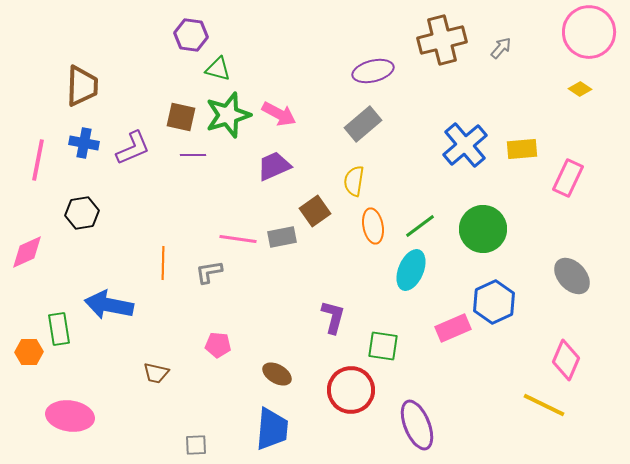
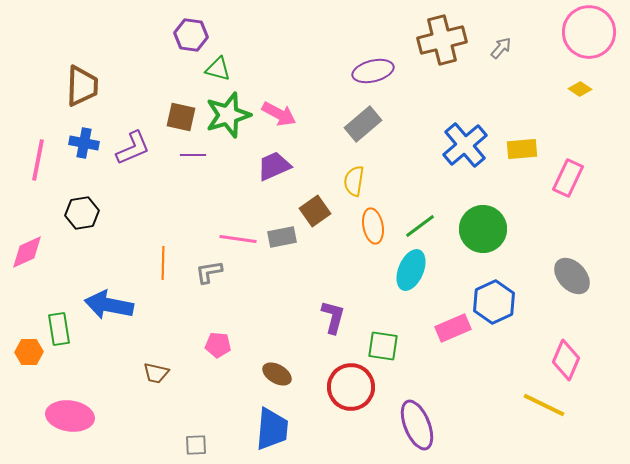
red circle at (351, 390): moved 3 px up
